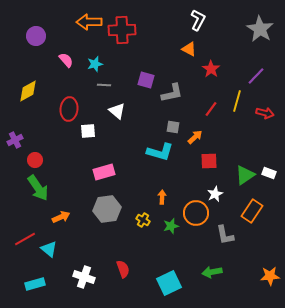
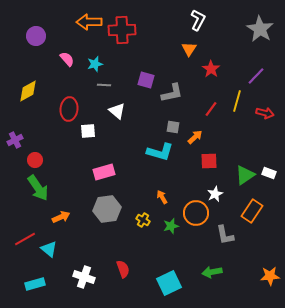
orange triangle at (189, 49): rotated 35 degrees clockwise
pink semicircle at (66, 60): moved 1 px right, 1 px up
orange arrow at (162, 197): rotated 32 degrees counterclockwise
